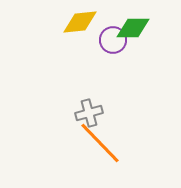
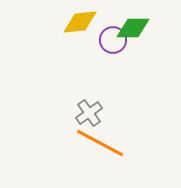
gray cross: rotated 20 degrees counterclockwise
orange line: rotated 18 degrees counterclockwise
